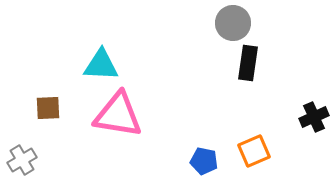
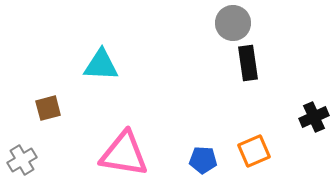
black rectangle: rotated 16 degrees counterclockwise
brown square: rotated 12 degrees counterclockwise
pink triangle: moved 6 px right, 39 px down
blue pentagon: moved 1 px left, 1 px up; rotated 8 degrees counterclockwise
